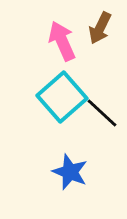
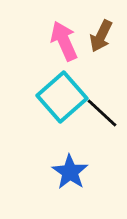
brown arrow: moved 1 px right, 8 px down
pink arrow: moved 2 px right
blue star: rotated 12 degrees clockwise
